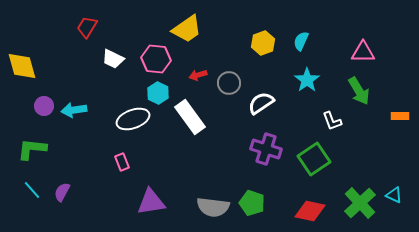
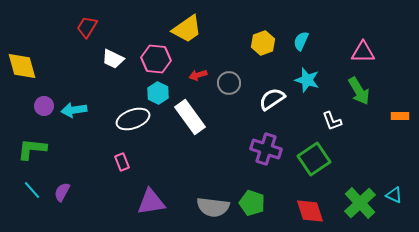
cyan star: rotated 20 degrees counterclockwise
white semicircle: moved 11 px right, 4 px up
red diamond: rotated 60 degrees clockwise
